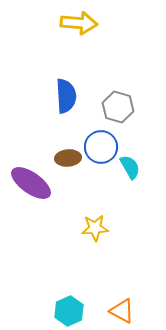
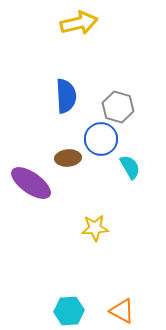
yellow arrow: rotated 18 degrees counterclockwise
blue circle: moved 8 px up
cyan hexagon: rotated 20 degrees clockwise
